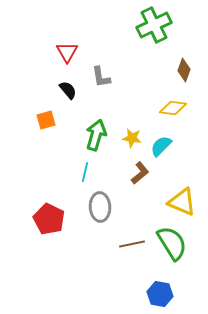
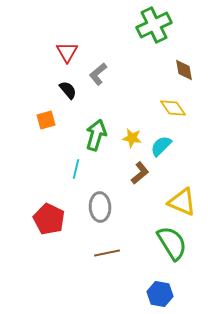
brown diamond: rotated 30 degrees counterclockwise
gray L-shape: moved 3 px left, 3 px up; rotated 60 degrees clockwise
yellow diamond: rotated 48 degrees clockwise
cyan line: moved 9 px left, 3 px up
brown line: moved 25 px left, 9 px down
